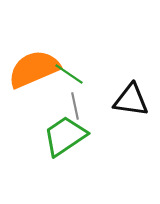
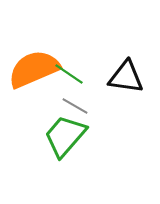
black triangle: moved 5 px left, 23 px up
gray line: rotated 48 degrees counterclockwise
green trapezoid: rotated 15 degrees counterclockwise
